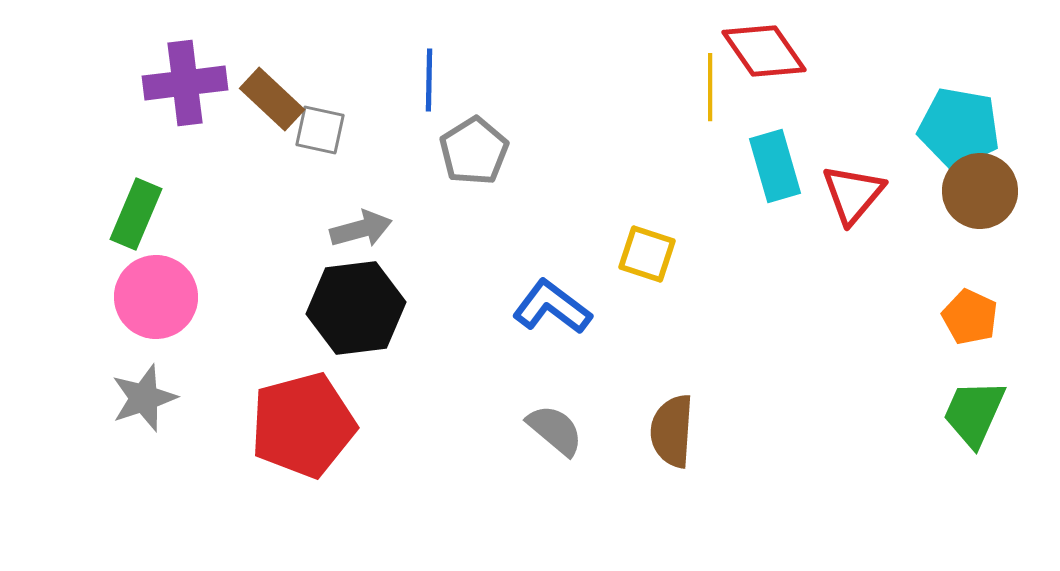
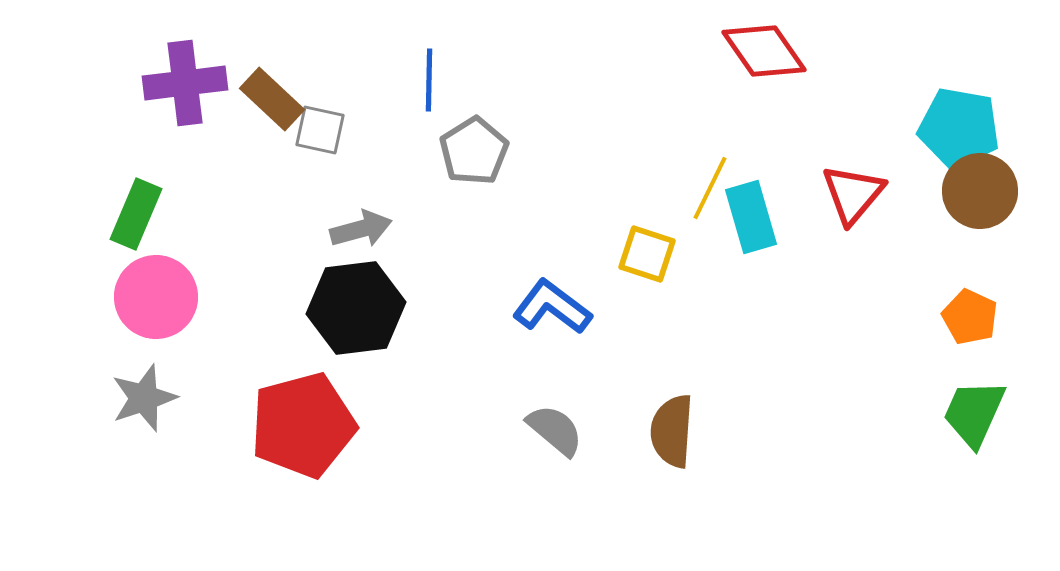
yellow line: moved 101 px down; rotated 26 degrees clockwise
cyan rectangle: moved 24 px left, 51 px down
